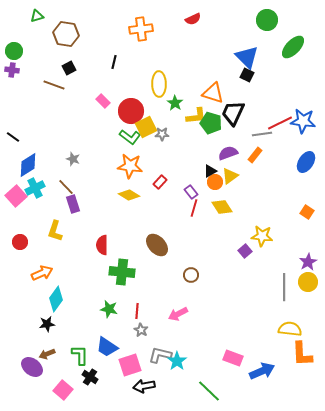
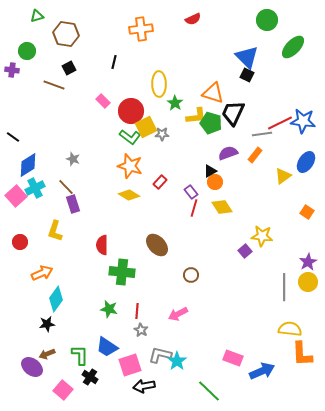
green circle at (14, 51): moved 13 px right
orange star at (130, 166): rotated 10 degrees clockwise
yellow triangle at (230, 176): moved 53 px right
